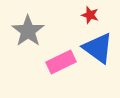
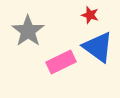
blue triangle: moved 1 px up
